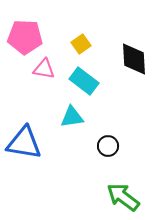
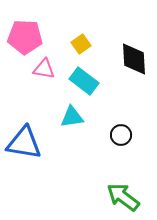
black circle: moved 13 px right, 11 px up
